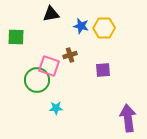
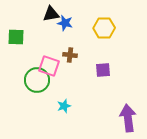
blue star: moved 16 px left, 3 px up
brown cross: rotated 24 degrees clockwise
cyan star: moved 8 px right, 2 px up; rotated 16 degrees counterclockwise
